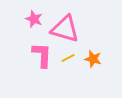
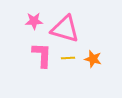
pink star: moved 2 px down; rotated 24 degrees counterclockwise
yellow line: rotated 24 degrees clockwise
